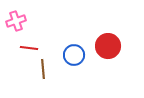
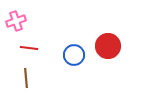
brown line: moved 17 px left, 9 px down
